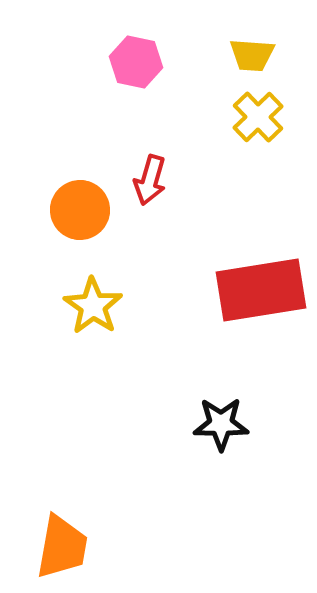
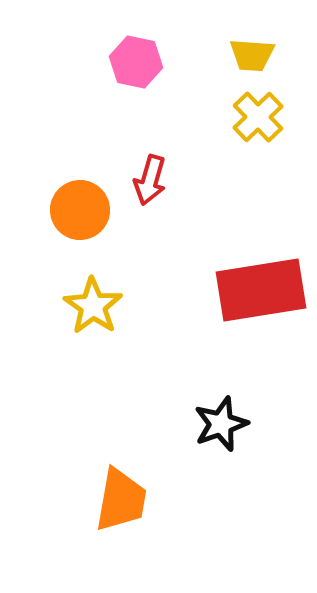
black star: rotated 20 degrees counterclockwise
orange trapezoid: moved 59 px right, 47 px up
